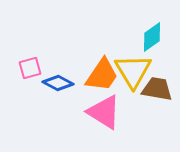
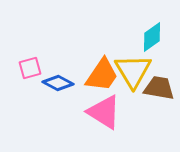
brown trapezoid: moved 2 px right, 1 px up
